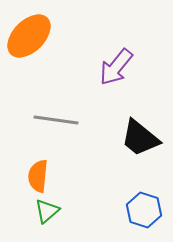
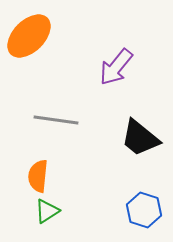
green triangle: rotated 8 degrees clockwise
